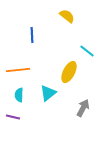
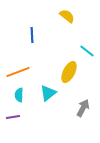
orange line: moved 2 px down; rotated 15 degrees counterclockwise
purple line: rotated 24 degrees counterclockwise
